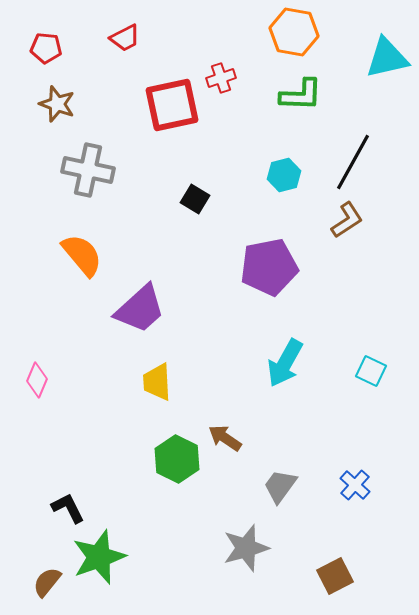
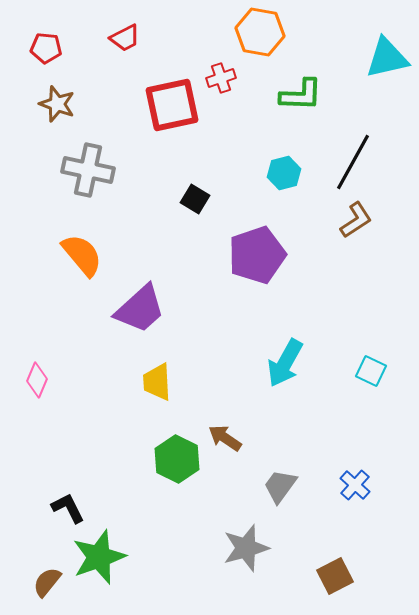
orange hexagon: moved 34 px left
cyan hexagon: moved 2 px up
brown L-shape: moved 9 px right
purple pentagon: moved 12 px left, 12 px up; rotated 8 degrees counterclockwise
